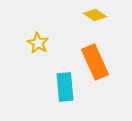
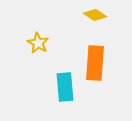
orange rectangle: moved 1 px down; rotated 28 degrees clockwise
